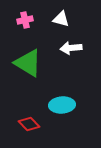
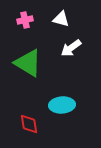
white arrow: rotated 30 degrees counterclockwise
red diamond: rotated 35 degrees clockwise
